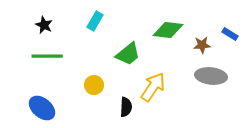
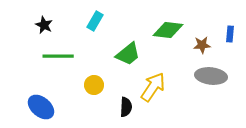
blue rectangle: rotated 63 degrees clockwise
green line: moved 11 px right
blue ellipse: moved 1 px left, 1 px up
